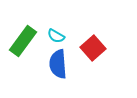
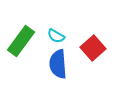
green rectangle: moved 2 px left
